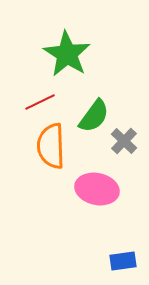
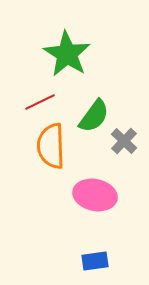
pink ellipse: moved 2 px left, 6 px down
blue rectangle: moved 28 px left
